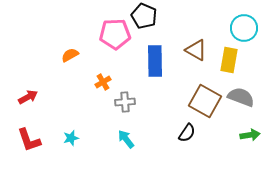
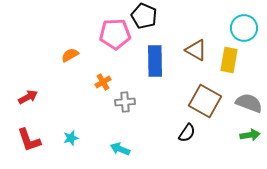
gray semicircle: moved 8 px right, 6 px down
cyan arrow: moved 6 px left, 10 px down; rotated 30 degrees counterclockwise
